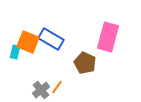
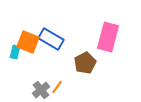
brown pentagon: rotated 20 degrees clockwise
